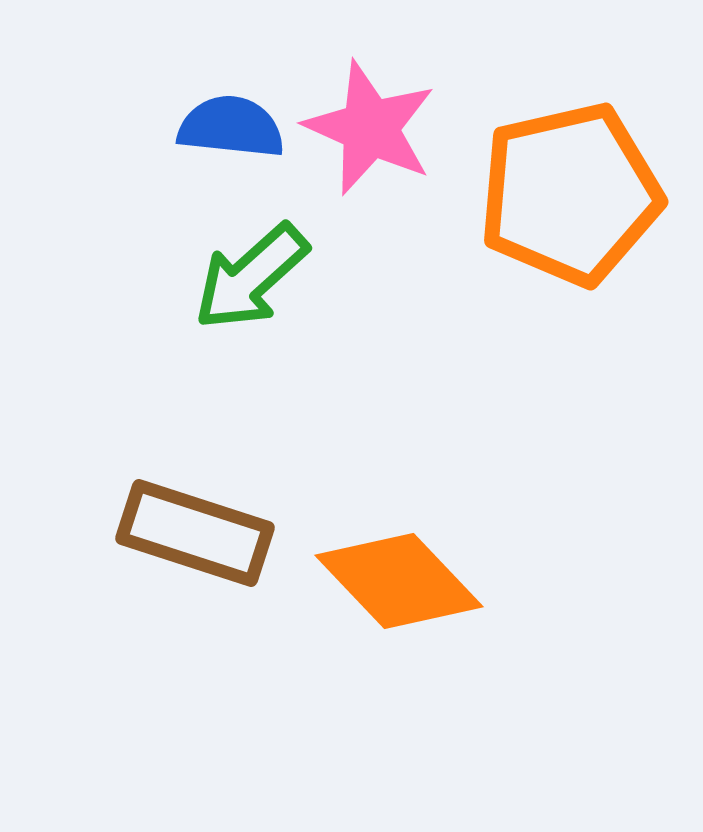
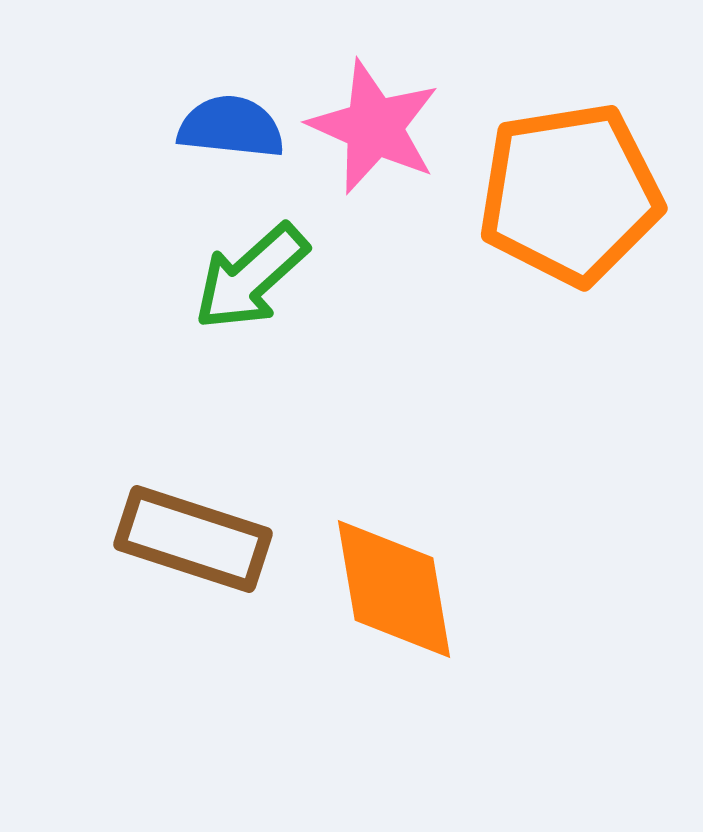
pink star: moved 4 px right, 1 px up
orange pentagon: rotated 4 degrees clockwise
brown rectangle: moved 2 px left, 6 px down
orange diamond: moved 5 px left, 8 px down; rotated 34 degrees clockwise
